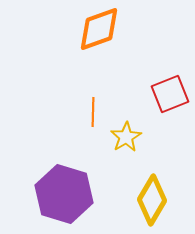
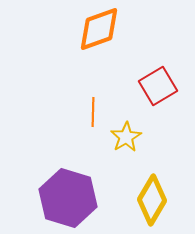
red square: moved 12 px left, 8 px up; rotated 9 degrees counterclockwise
purple hexagon: moved 4 px right, 4 px down
